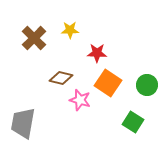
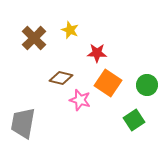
yellow star: rotated 24 degrees clockwise
green square: moved 1 px right, 2 px up; rotated 25 degrees clockwise
